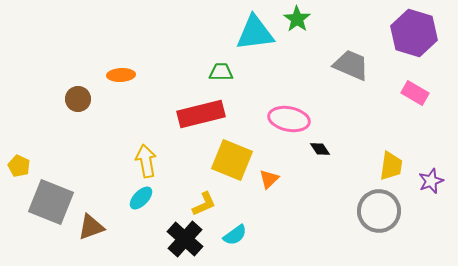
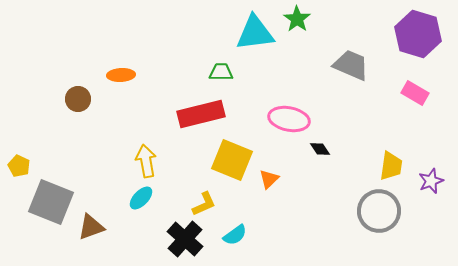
purple hexagon: moved 4 px right, 1 px down
